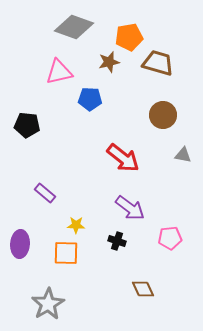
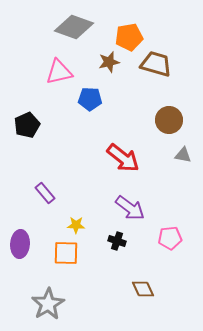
brown trapezoid: moved 2 px left, 1 px down
brown circle: moved 6 px right, 5 px down
black pentagon: rotated 30 degrees counterclockwise
purple rectangle: rotated 10 degrees clockwise
